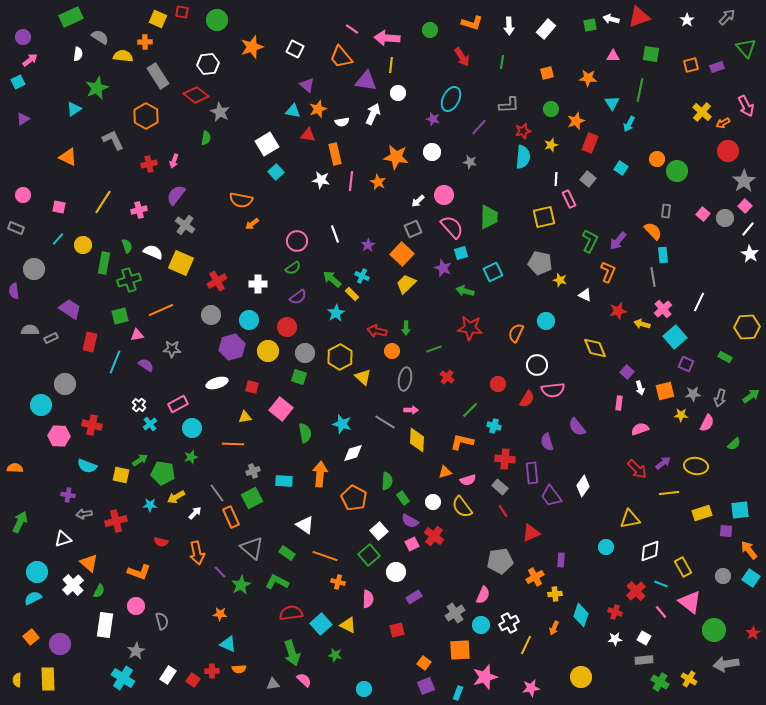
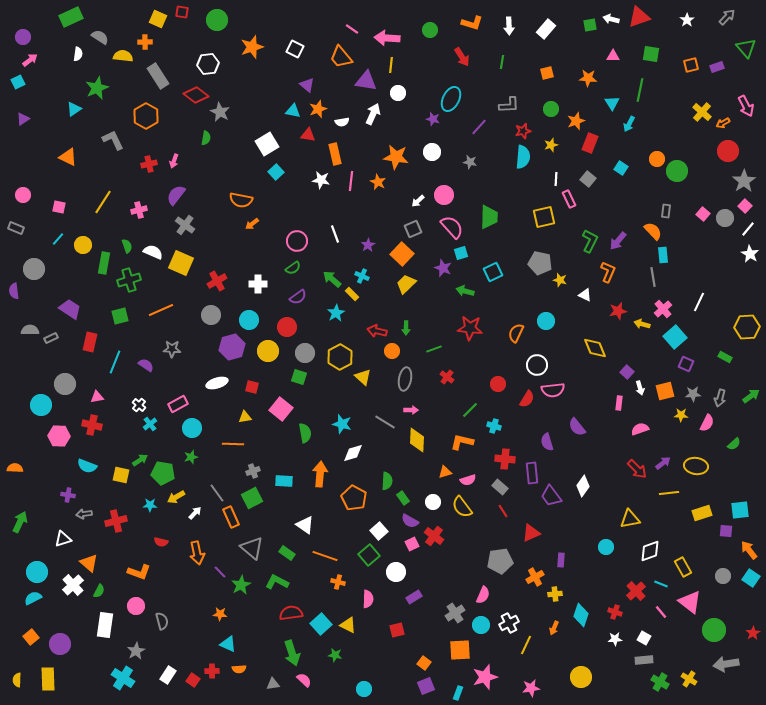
pink triangle at (137, 335): moved 40 px left, 62 px down
